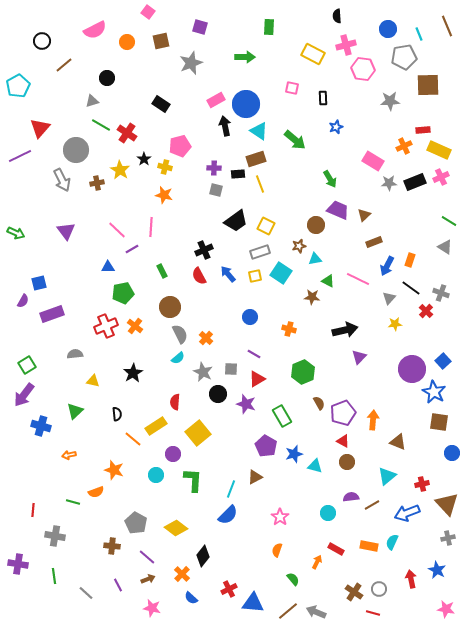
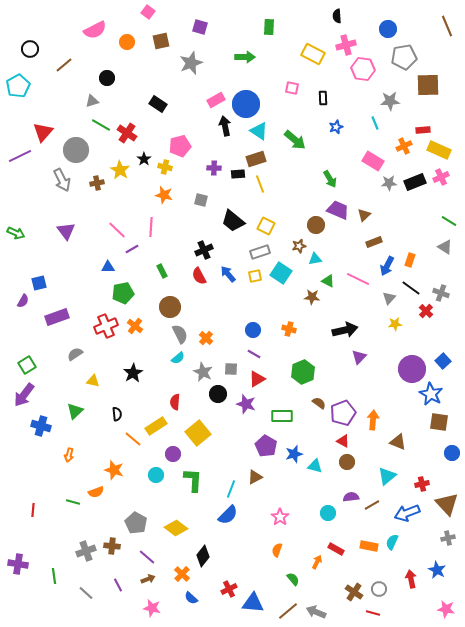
cyan line at (419, 34): moved 44 px left, 89 px down
black circle at (42, 41): moved 12 px left, 8 px down
black rectangle at (161, 104): moved 3 px left
red triangle at (40, 128): moved 3 px right, 4 px down
gray square at (216, 190): moved 15 px left, 10 px down
black trapezoid at (236, 221): moved 3 px left; rotated 75 degrees clockwise
purple rectangle at (52, 314): moved 5 px right, 3 px down
blue circle at (250, 317): moved 3 px right, 13 px down
gray semicircle at (75, 354): rotated 28 degrees counterclockwise
blue star at (434, 392): moved 3 px left, 2 px down
brown semicircle at (319, 403): rotated 24 degrees counterclockwise
green rectangle at (282, 416): rotated 60 degrees counterclockwise
orange arrow at (69, 455): rotated 64 degrees counterclockwise
gray cross at (55, 536): moved 31 px right, 15 px down; rotated 30 degrees counterclockwise
